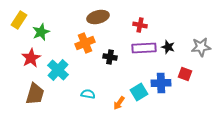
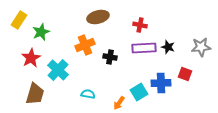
orange cross: moved 2 px down
